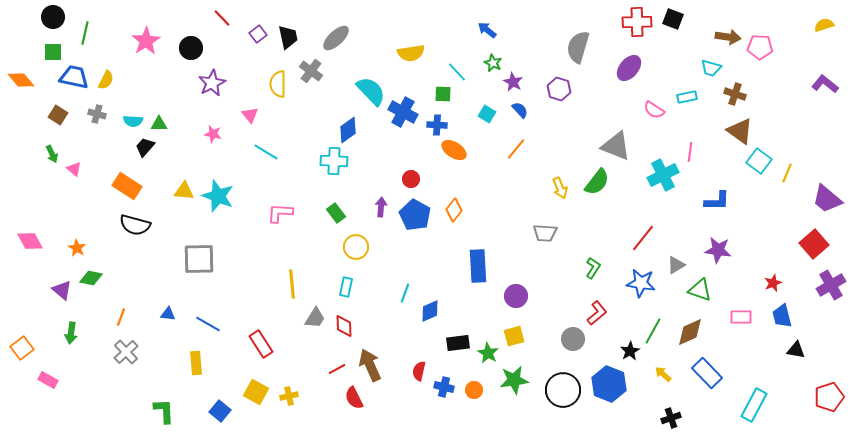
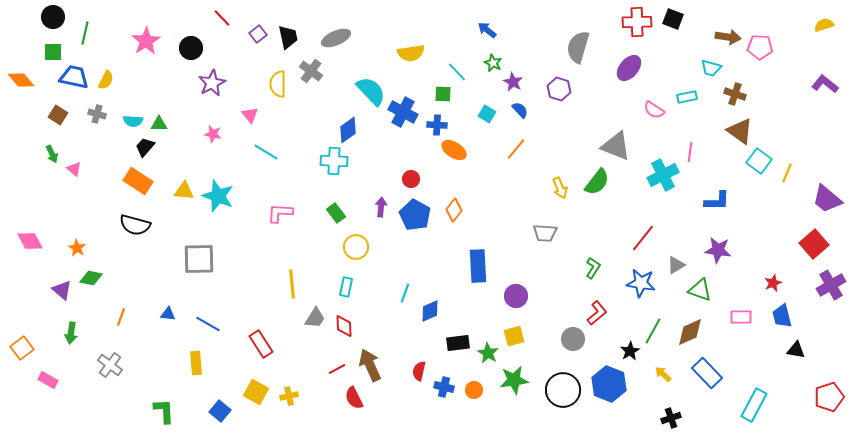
gray ellipse at (336, 38): rotated 20 degrees clockwise
orange rectangle at (127, 186): moved 11 px right, 5 px up
gray cross at (126, 352): moved 16 px left, 13 px down; rotated 10 degrees counterclockwise
